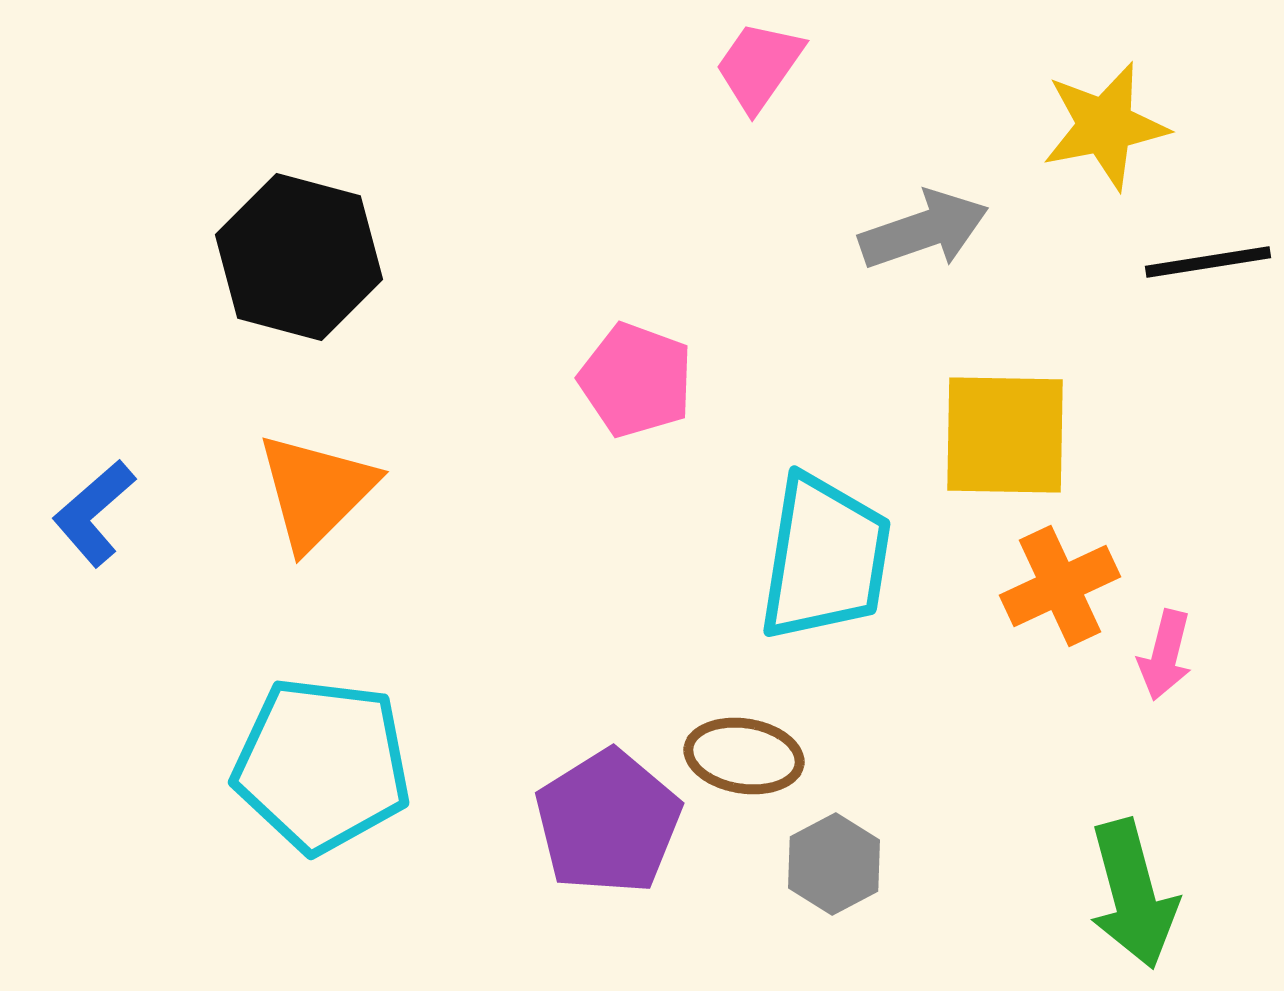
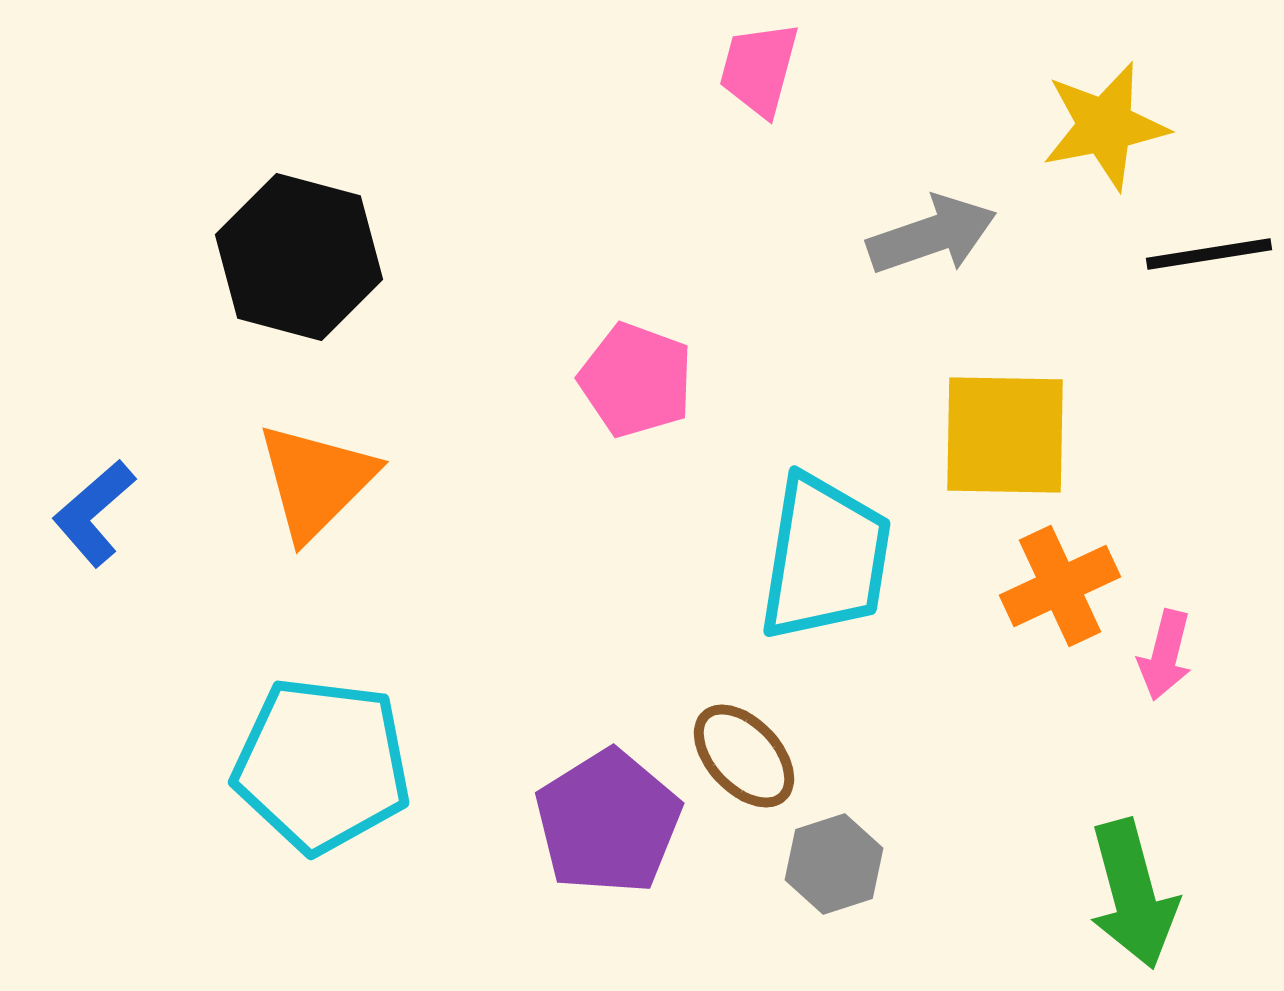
pink trapezoid: moved 3 px down; rotated 20 degrees counterclockwise
gray arrow: moved 8 px right, 5 px down
black line: moved 1 px right, 8 px up
orange triangle: moved 10 px up
brown ellipse: rotated 38 degrees clockwise
gray hexagon: rotated 10 degrees clockwise
